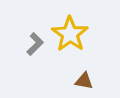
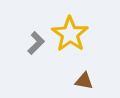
gray L-shape: moved 1 px right, 1 px up
